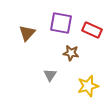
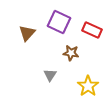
purple square: moved 2 px left, 1 px up; rotated 15 degrees clockwise
yellow star: rotated 20 degrees counterclockwise
